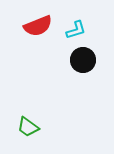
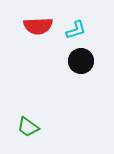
red semicircle: rotated 20 degrees clockwise
black circle: moved 2 px left, 1 px down
